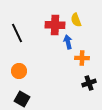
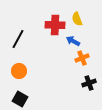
yellow semicircle: moved 1 px right, 1 px up
black line: moved 1 px right, 6 px down; rotated 54 degrees clockwise
blue arrow: moved 5 px right, 1 px up; rotated 48 degrees counterclockwise
orange cross: rotated 24 degrees counterclockwise
black square: moved 2 px left
